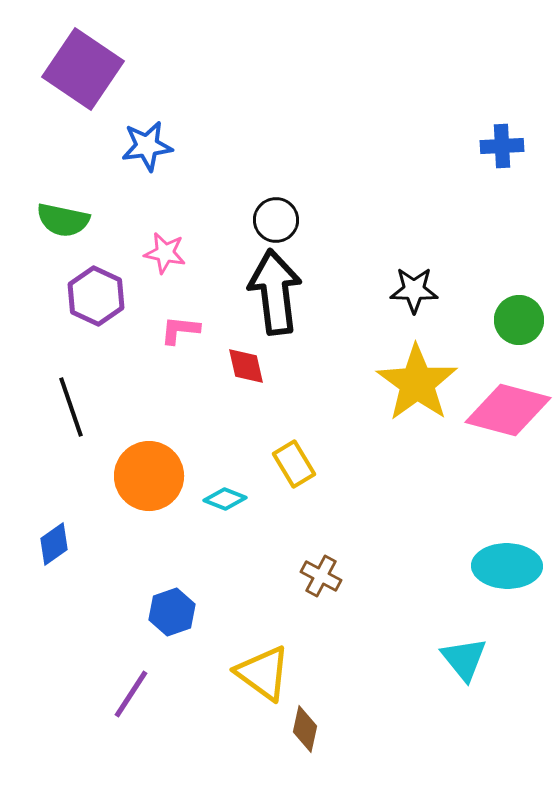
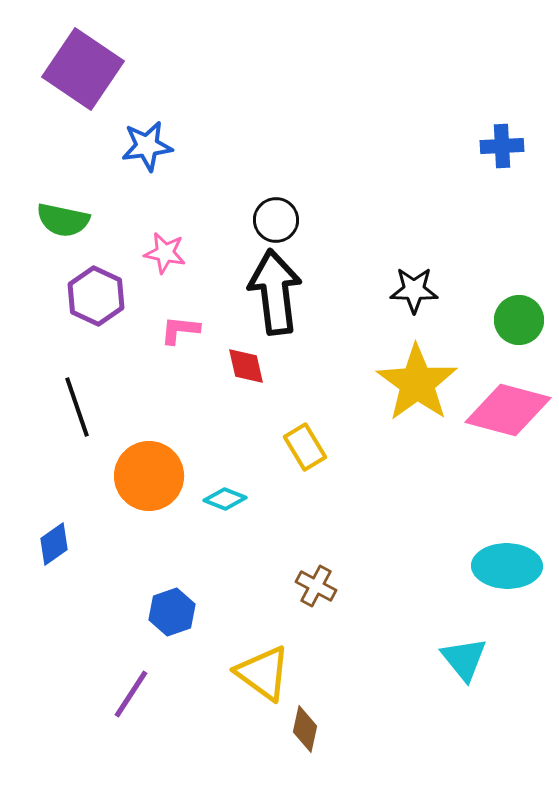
black line: moved 6 px right
yellow rectangle: moved 11 px right, 17 px up
brown cross: moved 5 px left, 10 px down
